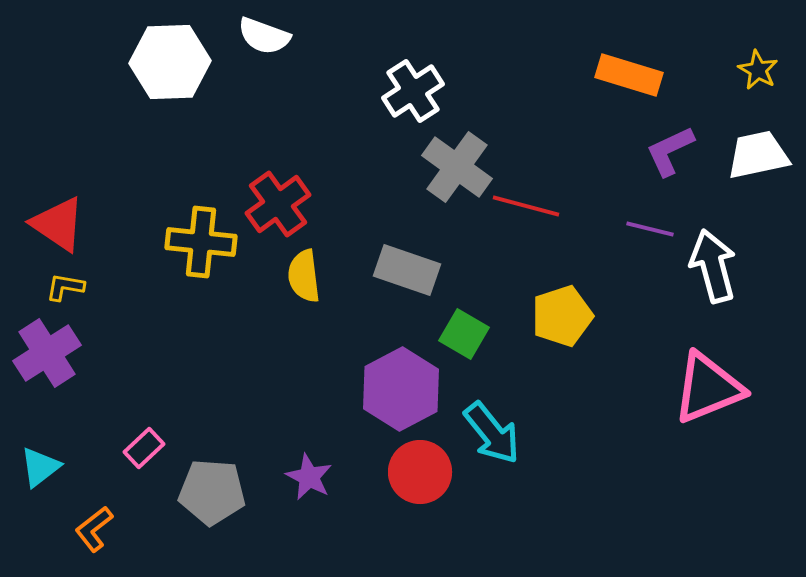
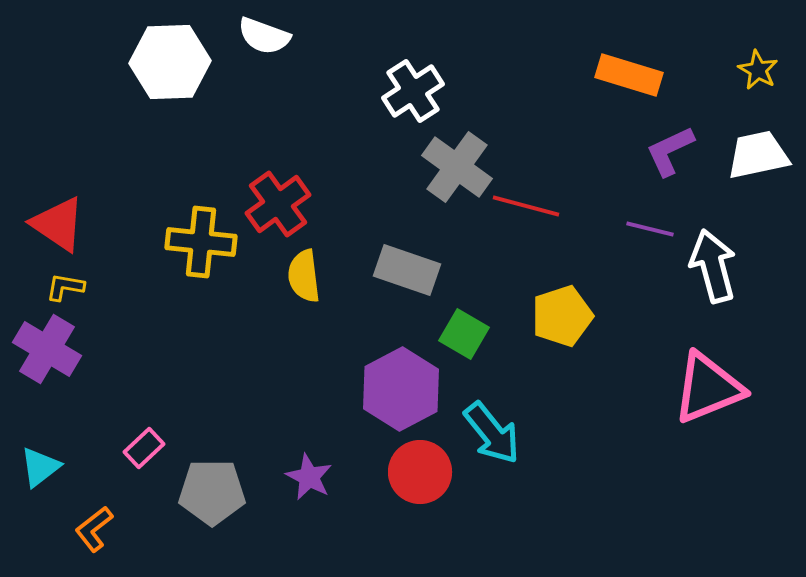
purple cross: moved 4 px up; rotated 26 degrees counterclockwise
gray pentagon: rotated 4 degrees counterclockwise
